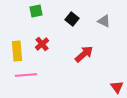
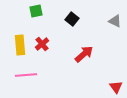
gray triangle: moved 11 px right
yellow rectangle: moved 3 px right, 6 px up
red triangle: moved 1 px left
